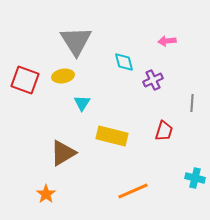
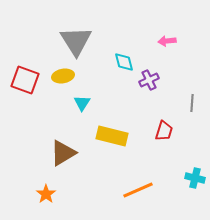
purple cross: moved 4 px left
orange line: moved 5 px right, 1 px up
